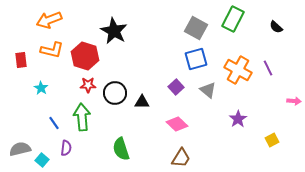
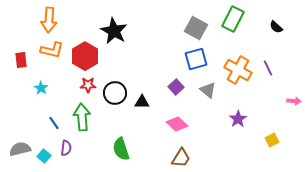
orange arrow: rotated 65 degrees counterclockwise
red hexagon: rotated 12 degrees clockwise
cyan square: moved 2 px right, 4 px up
